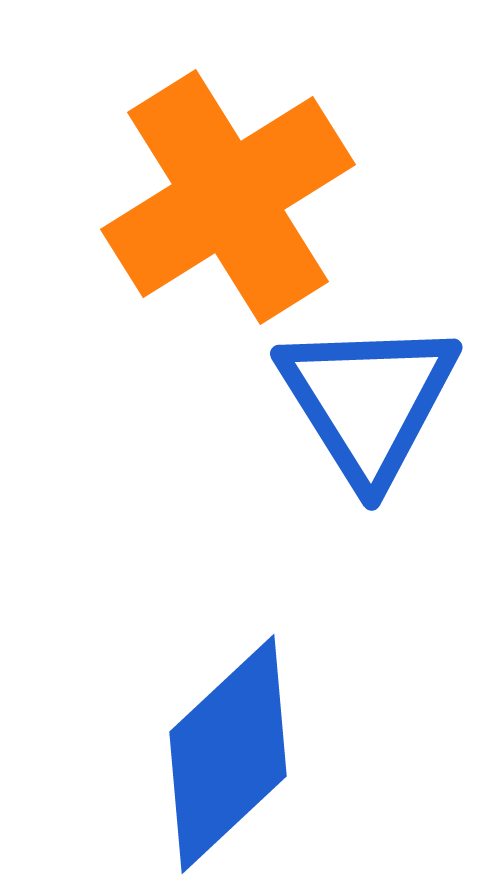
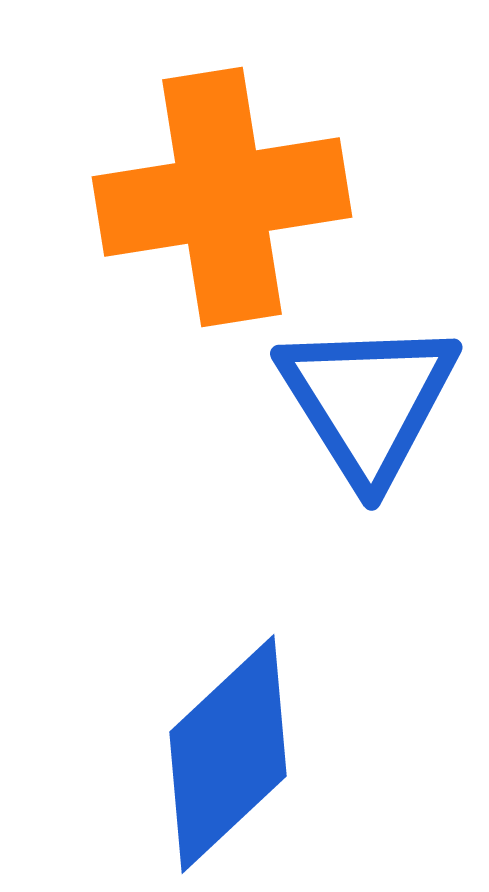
orange cross: moved 6 px left; rotated 23 degrees clockwise
